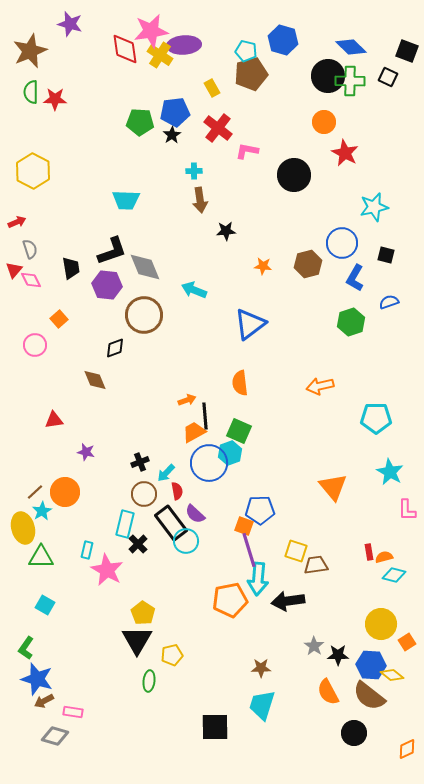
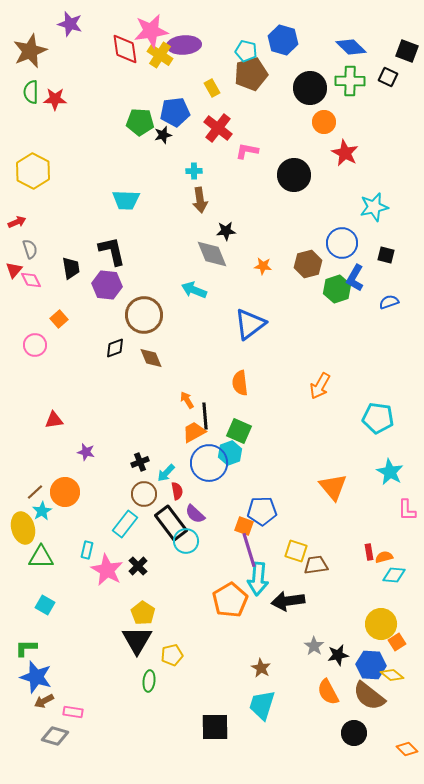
black circle at (328, 76): moved 18 px left, 12 px down
black star at (172, 135): moved 9 px left; rotated 18 degrees clockwise
black L-shape at (112, 251): rotated 84 degrees counterclockwise
gray diamond at (145, 267): moved 67 px right, 13 px up
green hexagon at (351, 322): moved 14 px left, 33 px up
brown diamond at (95, 380): moved 56 px right, 22 px up
orange arrow at (320, 386): rotated 48 degrees counterclockwise
orange arrow at (187, 400): rotated 102 degrees counterclockwise
cyan pentagon at (376, 418): moved 2 px right; rotated 8 degrees clockwise
blue pentagon at (260, 510): moved 2 px right, 1 px down
cyan rectangle at (125, 524): rotated 24 degrees clockwise
black cross at (138, 544): moved 22 px down
cyan diamond at (394, 575): rotated 10 degrees counterclockwise
orange pentagon at (230, 600): rotated 20 degrees counterclockwise
orange square at (407, 642): moved 10 px left
green L-shape at (26, 648): rotated 55 degrees clockwise
black star at (338, 655): rotated 10 degrees counterclockwise
brown star at (261, 668): rotated 30 degrees clockwise
blue star at (37, 679): moved 1 px left, 2 px up
orange diamond at (407, 749): rotated 70 degrees clockwise
